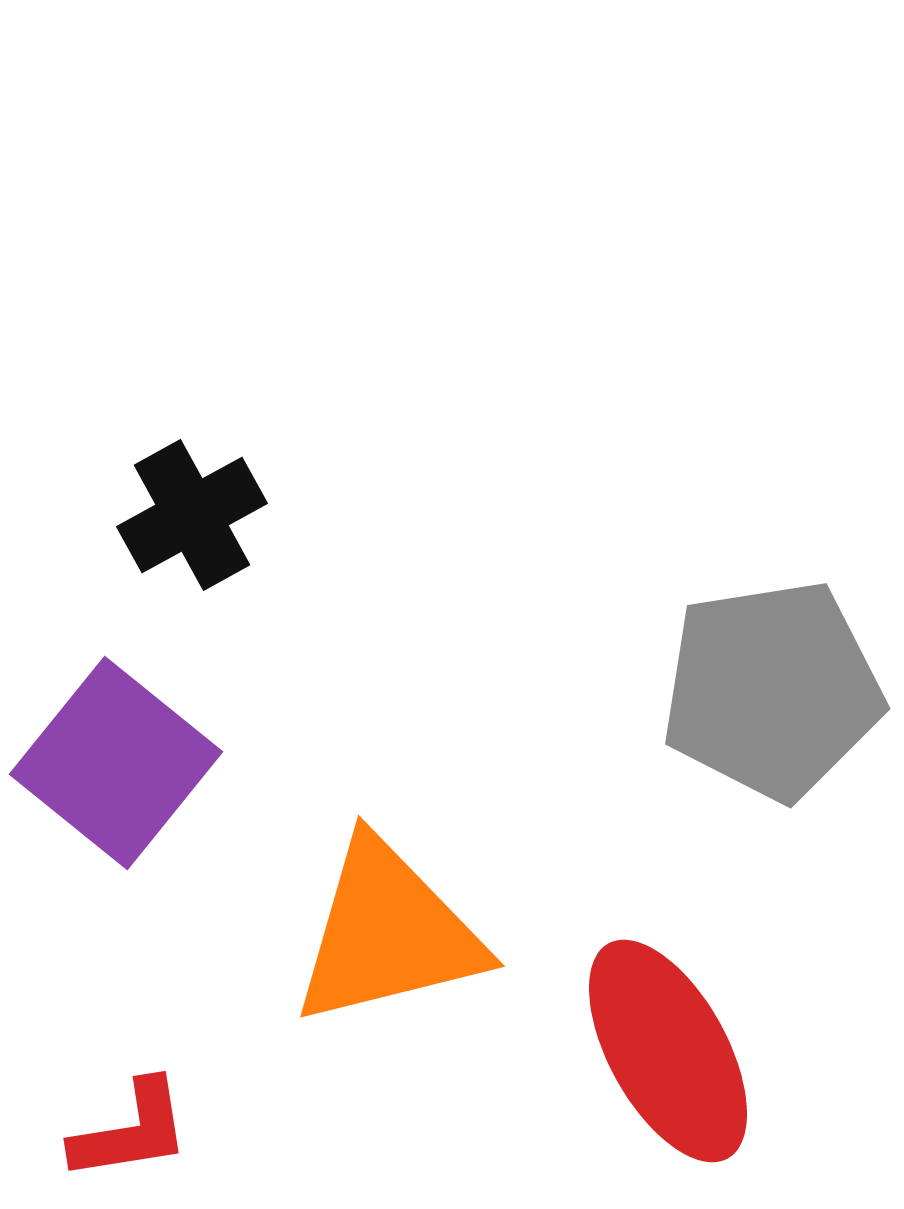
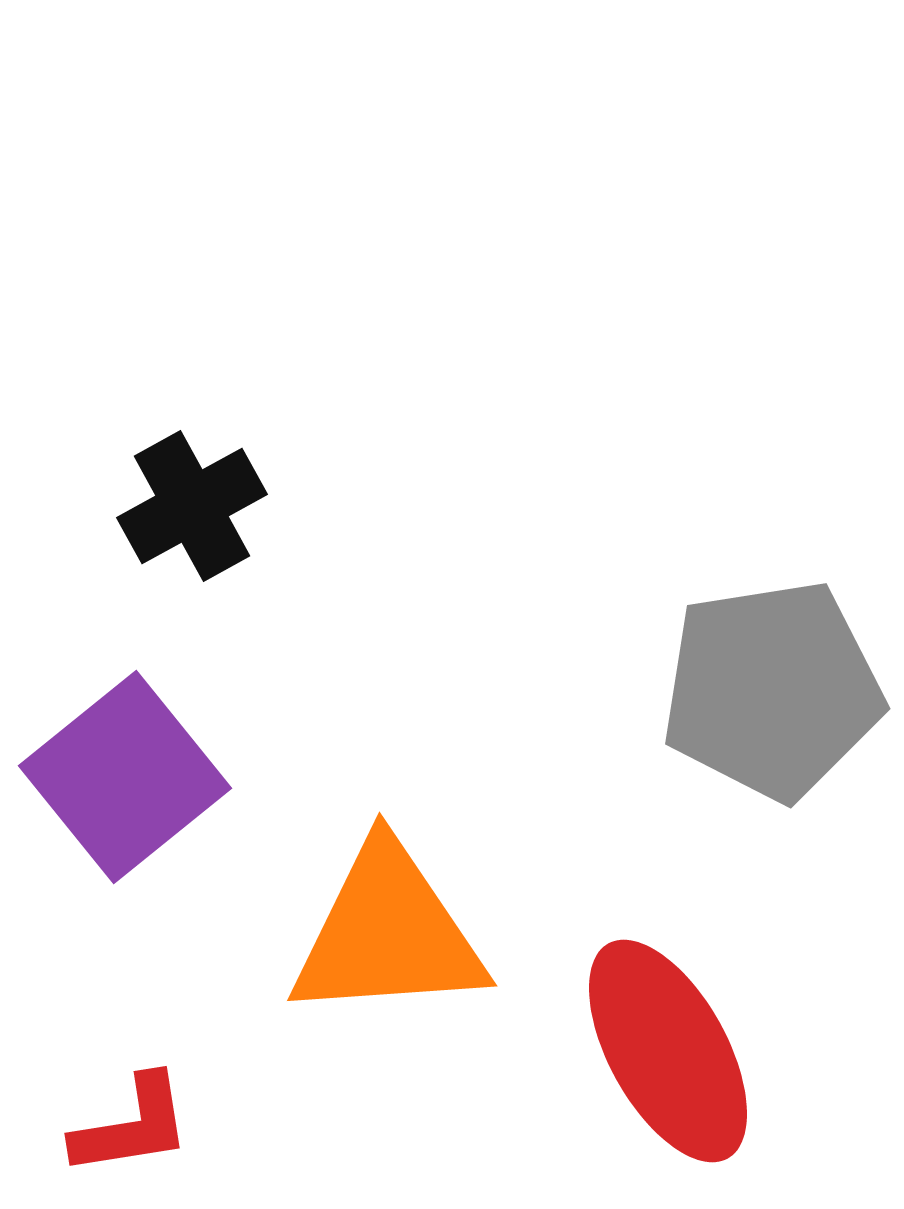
black cross: moved 9 px up
purple square: moved 9 px right, 14 px down; rotated 12 degrees clockwise
orange triangle: rotated 10 degrees clockwise
red L-shape: moved 1 px right, 5 px up
